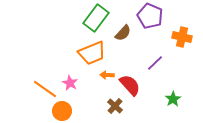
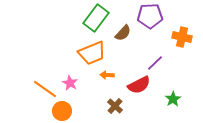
purple pentagon: rotated 25 degrees counterclockwise
red semicircle: moved 9 px right; rotated 105 degrees clockwise
